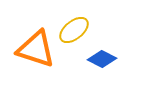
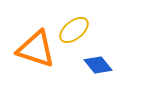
blue diamond: moved 4 px left, 6 px down; rotated 24 degrees clockwise
